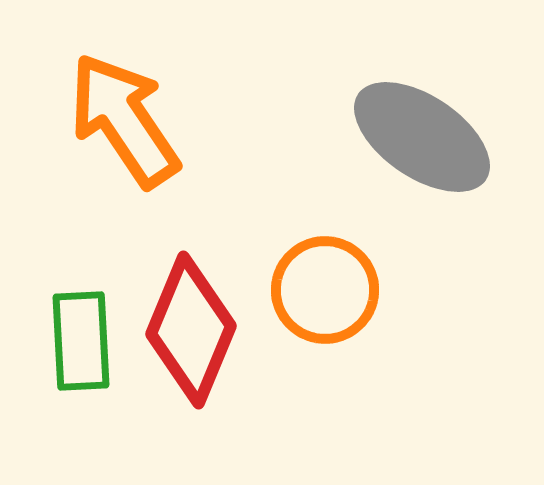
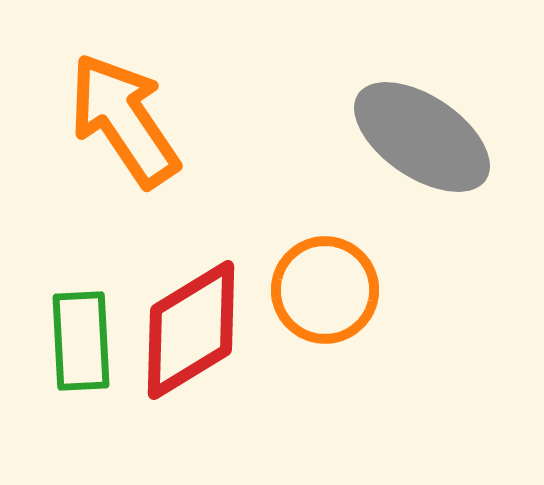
red diamond: rotated 36 degrees clockwise
